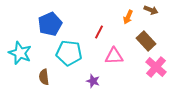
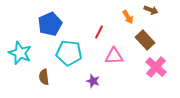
orange arrow: rotated 56 degrees counterclockwise
brown rectangle: moved 1 px left, 1 px up
